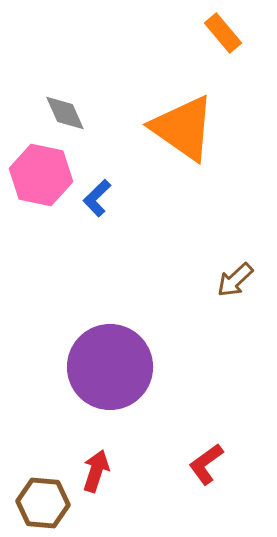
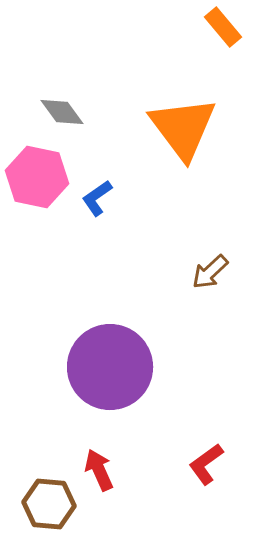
orange rectangle: moved 6 px up
gray diamond: moved 3 px left, 1 px up; rotated 12 degrees counterclockwise
orange triangle: rotated 18 degrees clockwise
pink hexagon: moved 4 px left, 2 px down
blue L-shape: rotated 9 degrees clockwise
brown arrow: moved 25 px left, 8 px up
red arrow: moved 3 px right, 1 px up; rotated 42 degrees counterclockwise
brown hexagon: moved 6 px right, 1 px down
